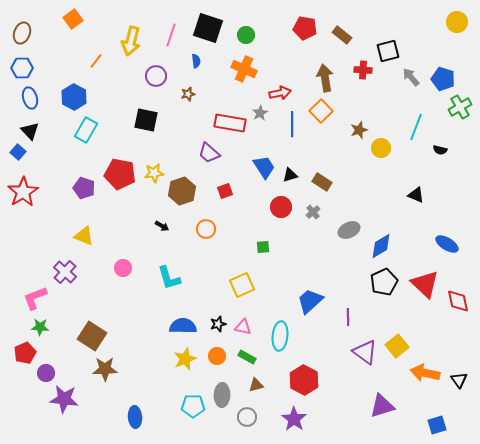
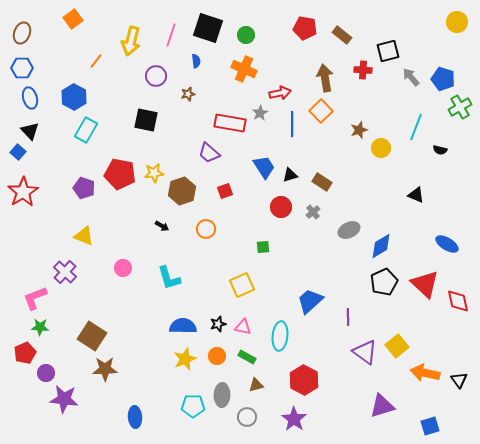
blue square at (437, 425): moved 7 px left, 1 px down
